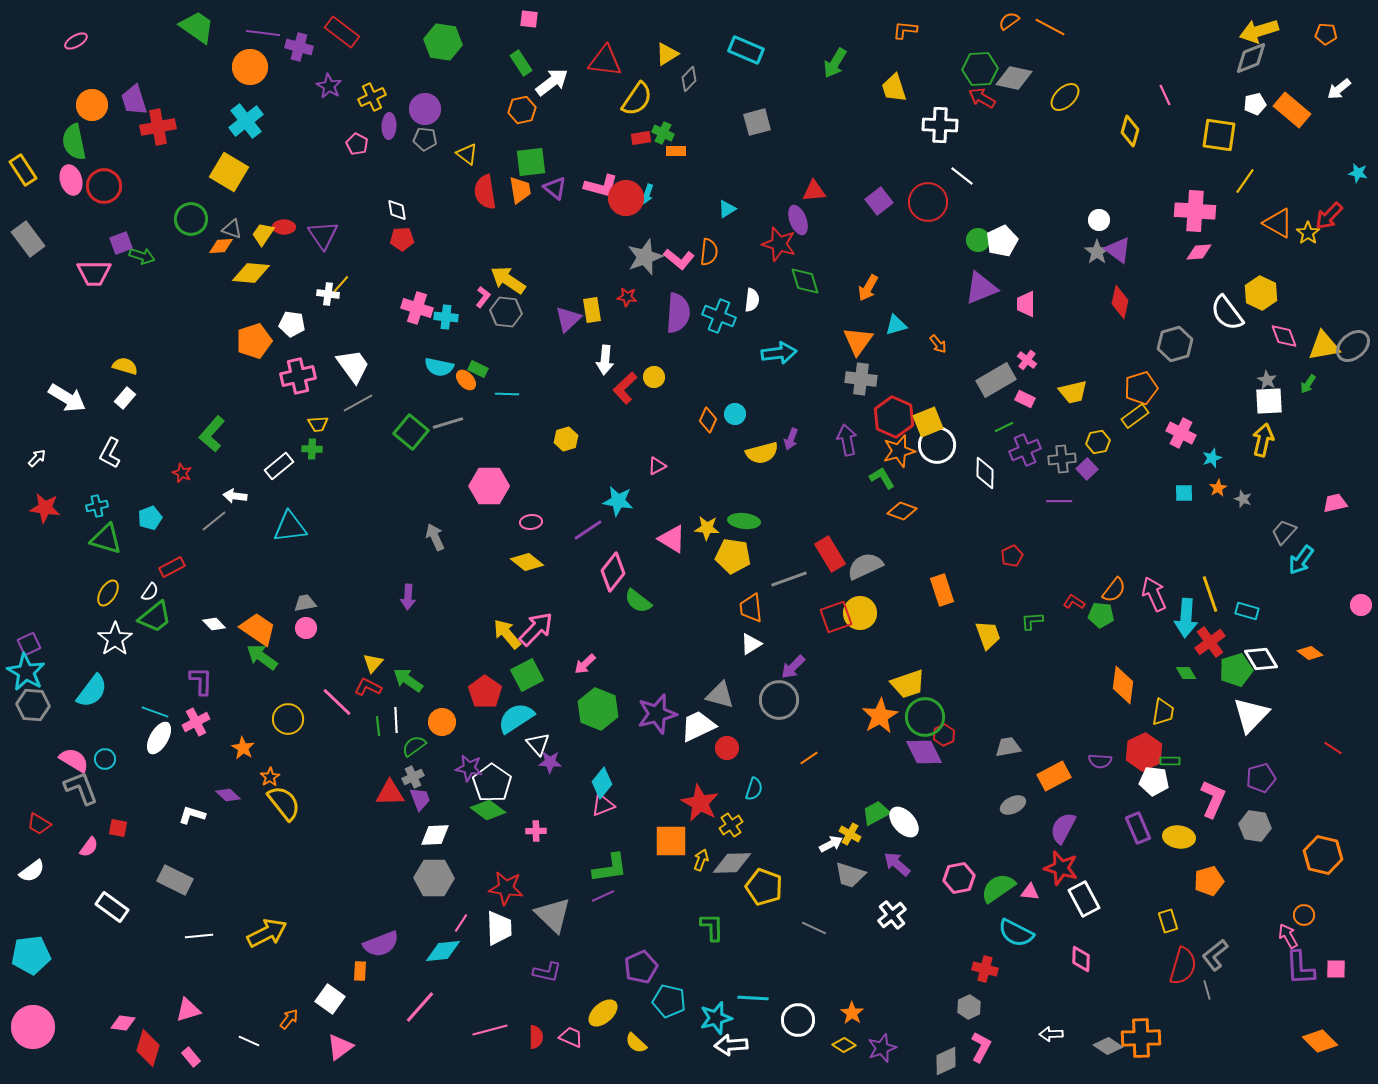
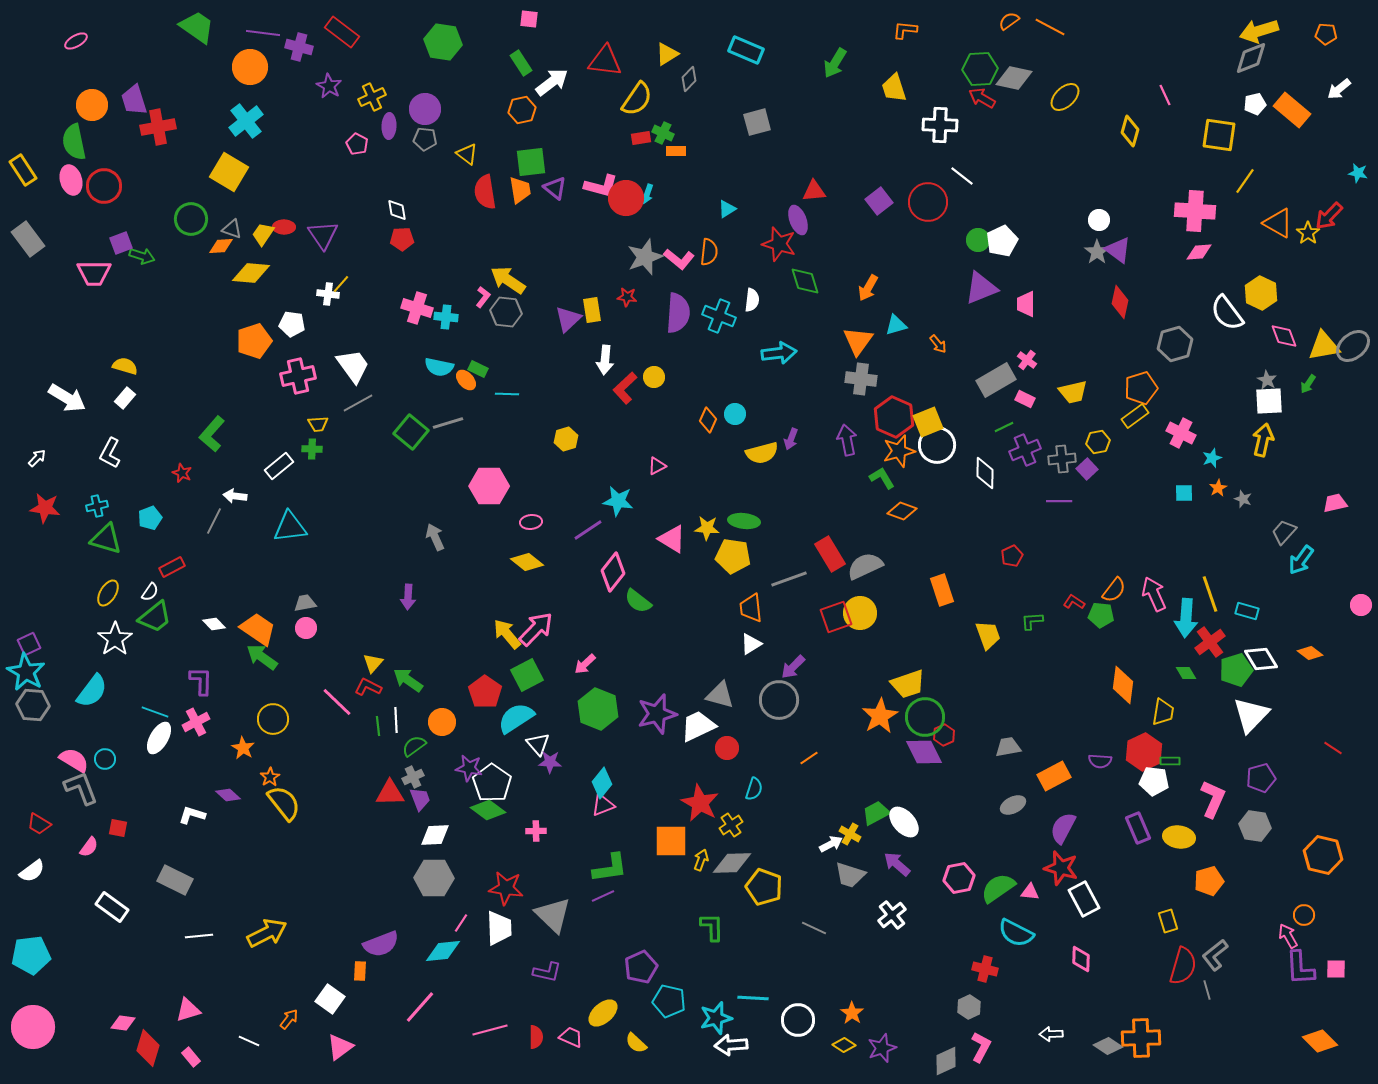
gray line at (214, 521): rotated 24 degrees counterclockwise
yellow circle at (288, 719): moved 15 px left
